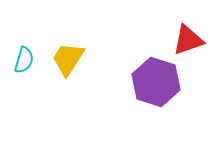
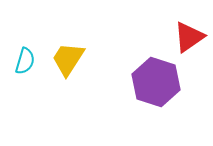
red triangle: moved 1 px right, 3 px up; rotated 16 degrees counterclockwise
cyan semicircle: moved 1 px right, 1 px down
